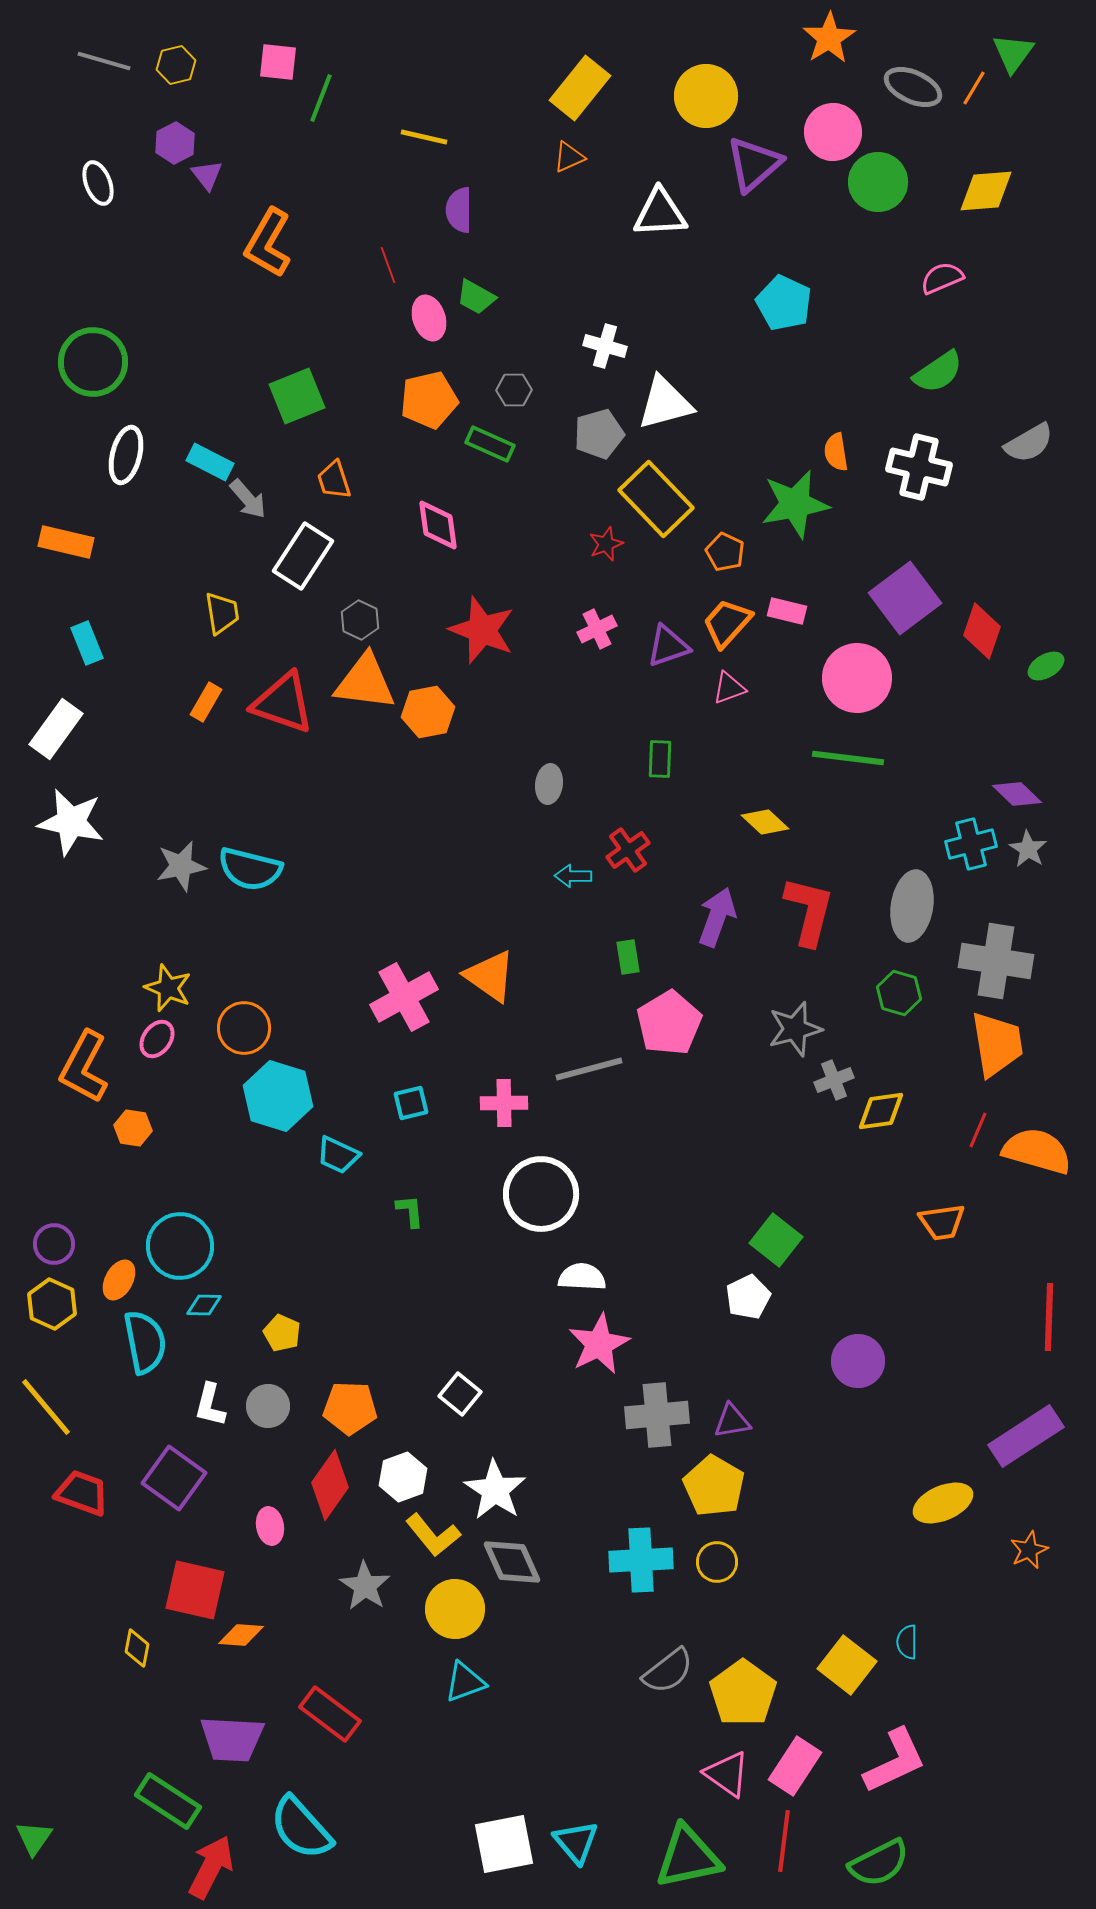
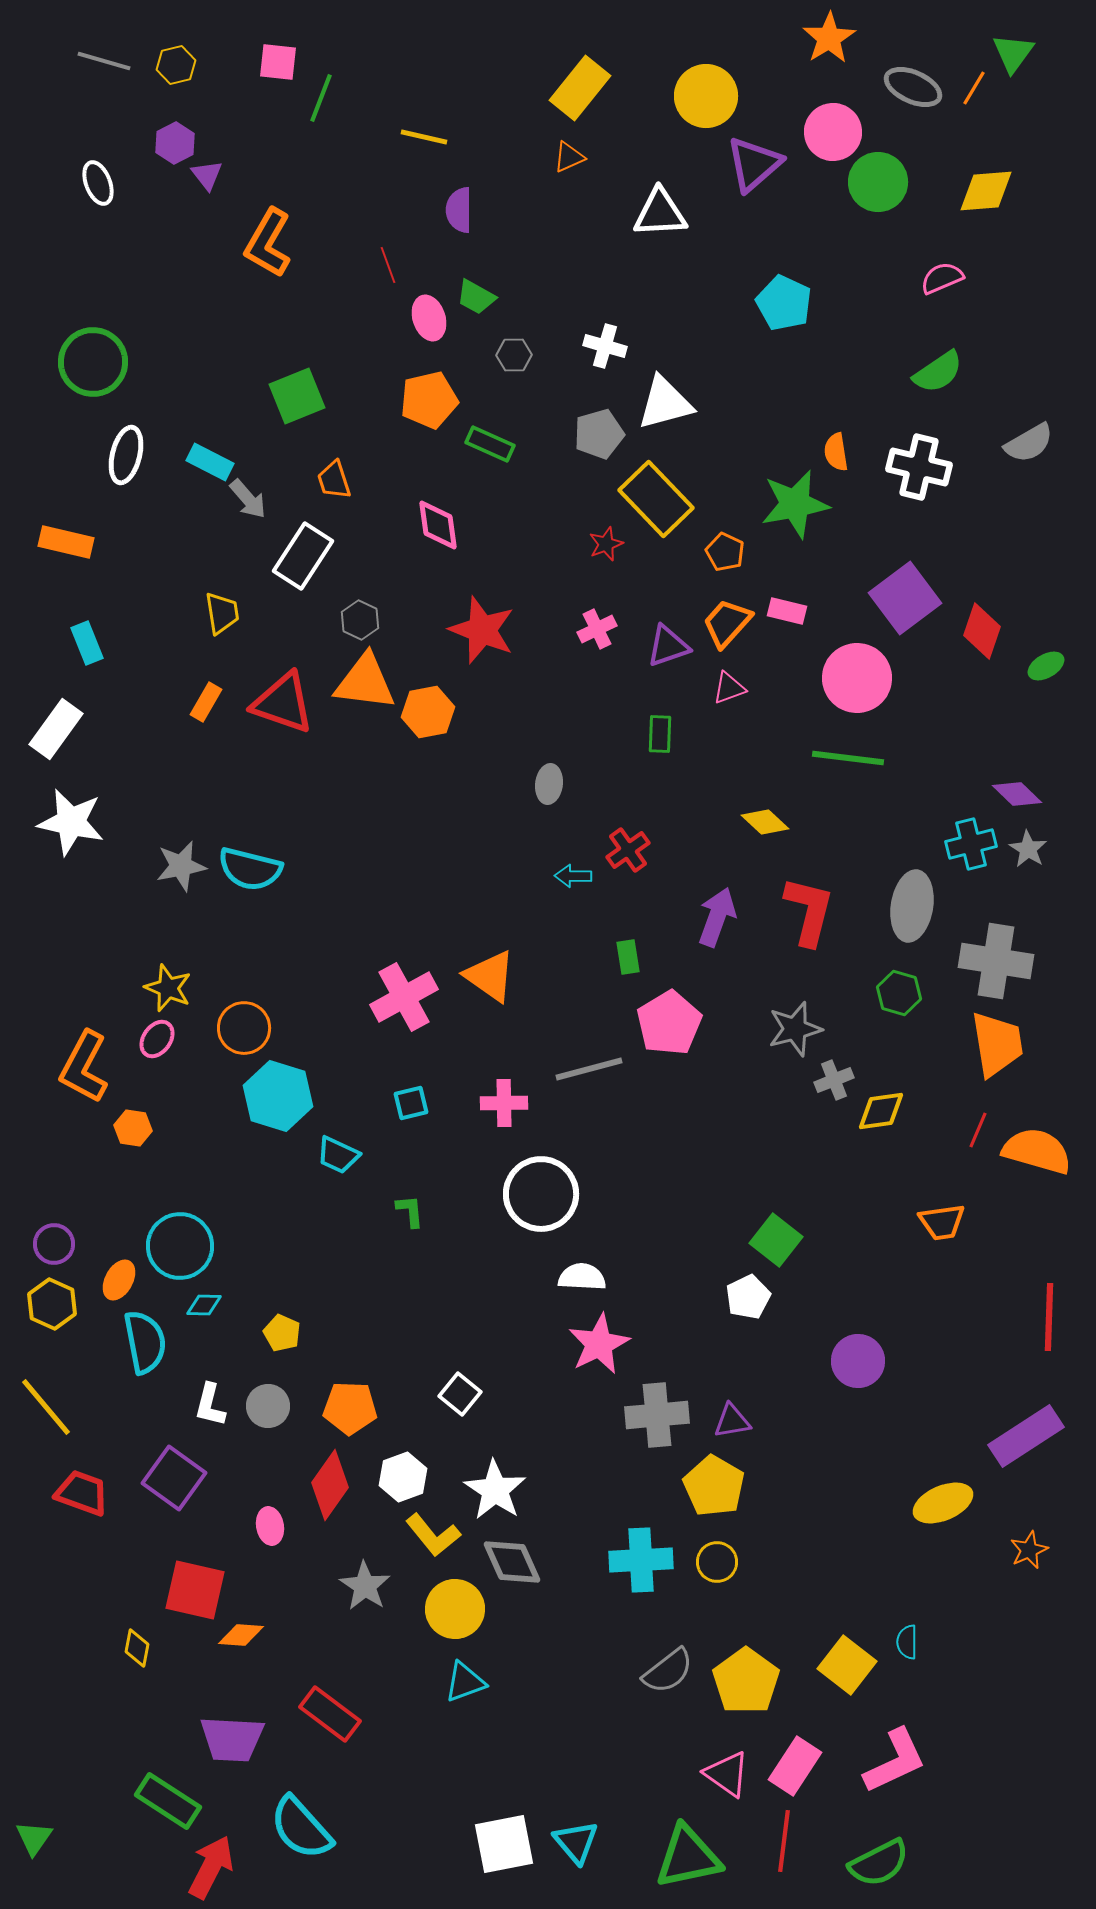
gray hexagon at (514, 390): moved 35 px up
green rectangle at (660, 759): moved 25 px up
yellow pentagon at (743, 1693): moved 3 px right, 12 px up
